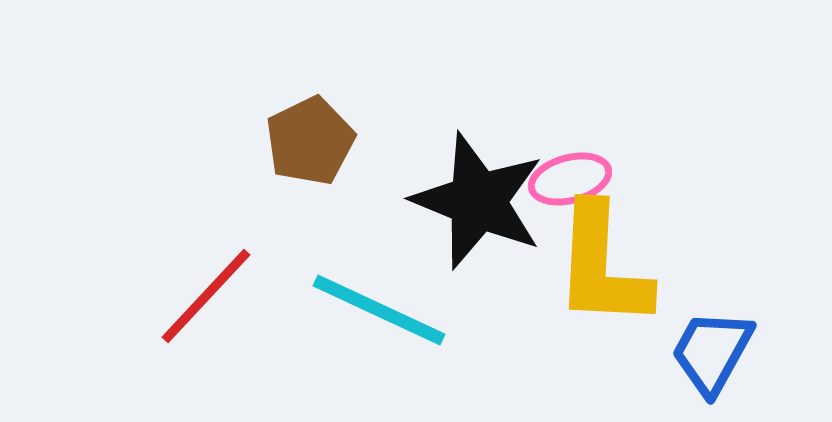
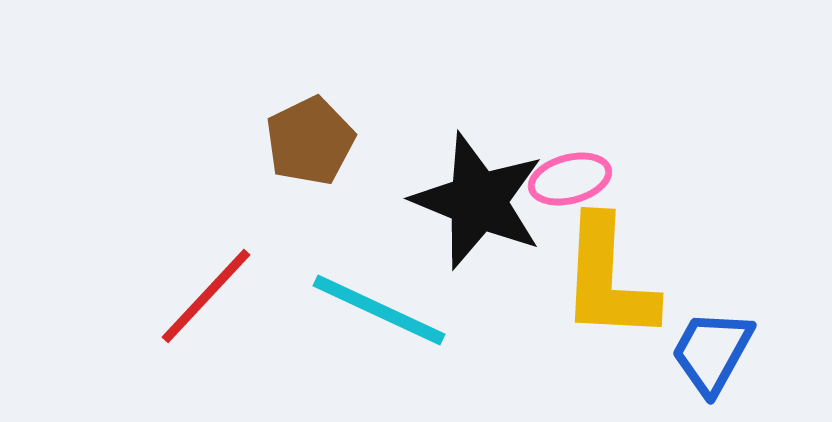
yellow L-shape: moved 6 px right, 13 px down
